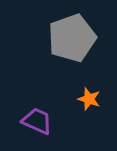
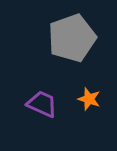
purple trapezoid: moved 5 px right, 17 px up
